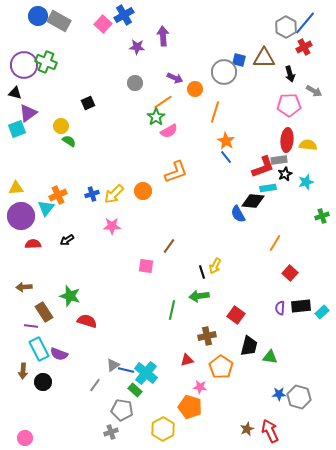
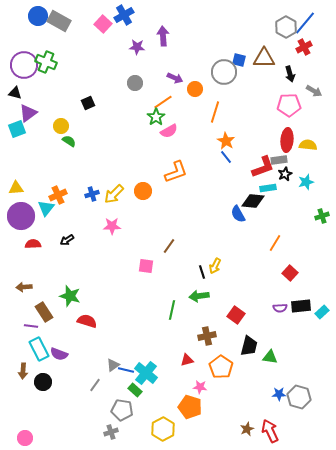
purple semicircle at (280, 308): rotated 96 degrees counterclockwise
